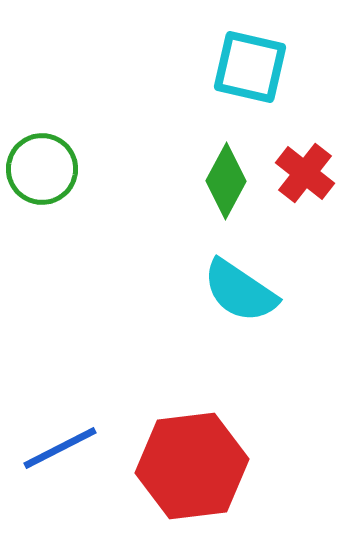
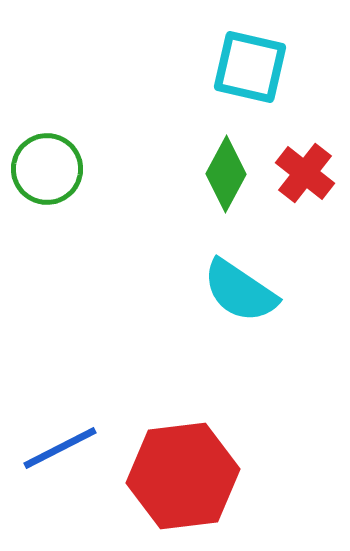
green circle: moved 5 px right
green diamond: moved 7 px up
red hexagon: moved 9 px left, 10 px down
